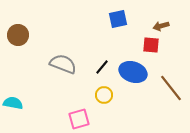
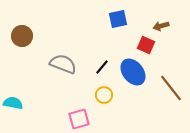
brown circle: moved 4 px right, 1 px down
red square: moved 5 px left; rotated 18 degrees clockwise
blue ellipse: rotated 32 degrees clockwise
